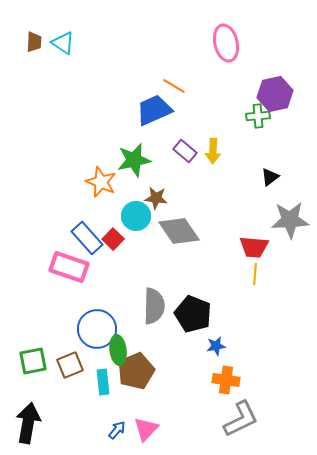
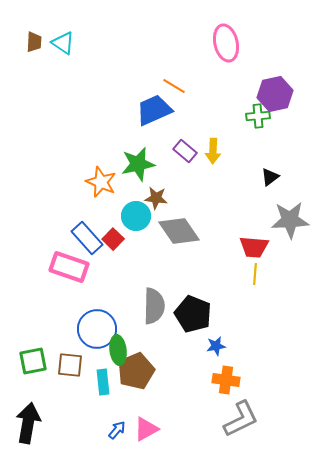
green star: moved 4 px right, 4 px down
brown square: rotated 28 degrees clockwise
pink triangle: rotated 16 degrees clockwise
